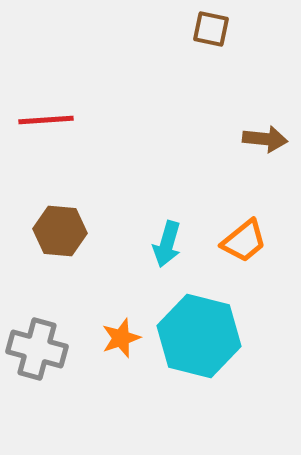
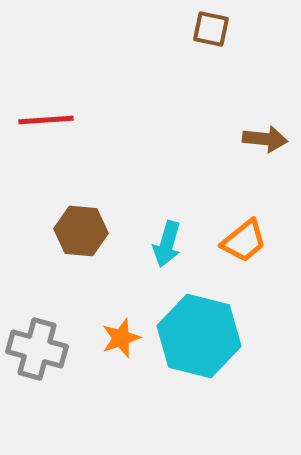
brown hexagon: moved 21 px right
